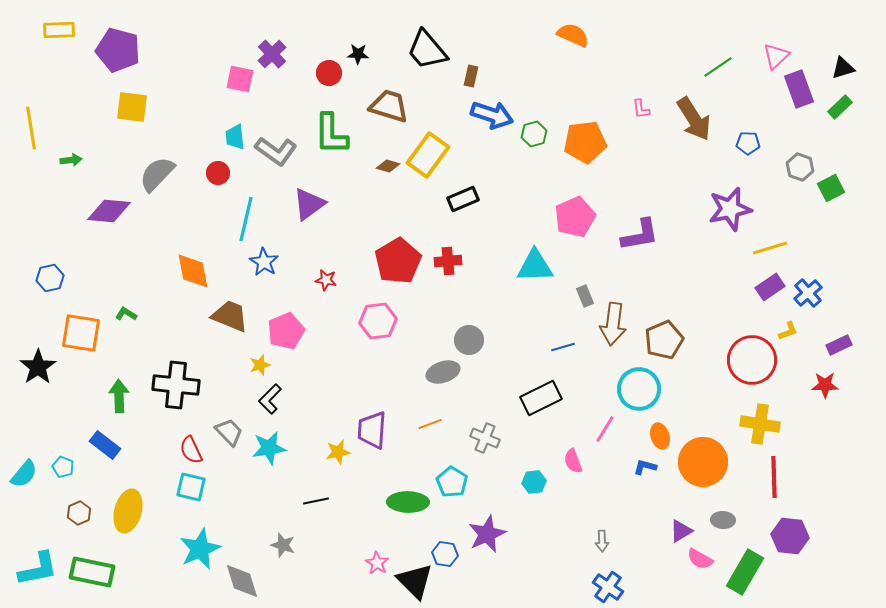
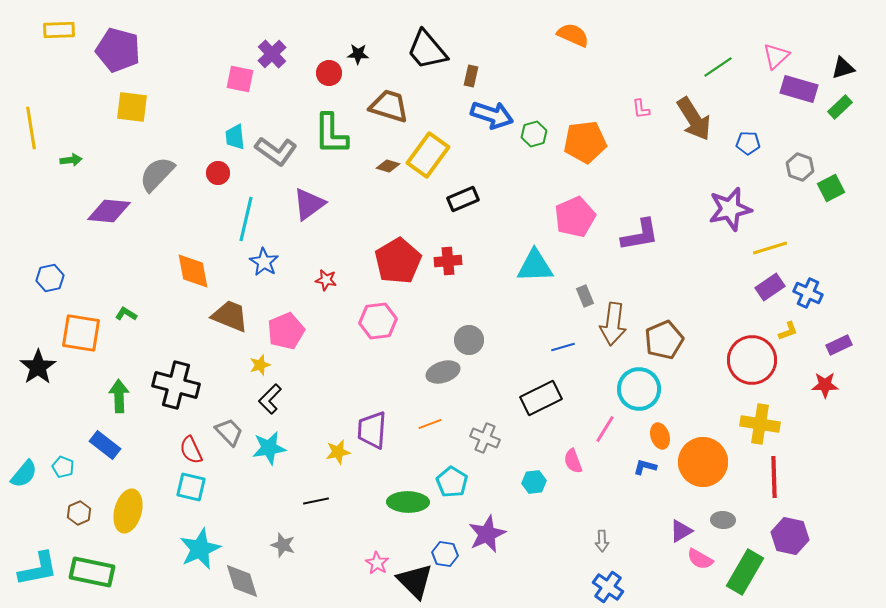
purple rectangle at (799, 89): rotated 54 degrees counterclockwise
blue cross at (808, 293): rotated 24 degrees counterclockwise
black cross at (176, 385): rotated 9 degrees clockwise
purple hexagon at (790, 536): rotated 6 degrees clockwise
